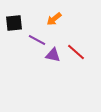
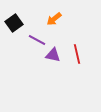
black square: rotated 30 degrees counterclockwise
red line: moved 1 px right, 2 px down; rotated 36 degrees clockwise
